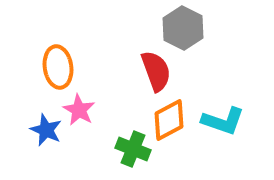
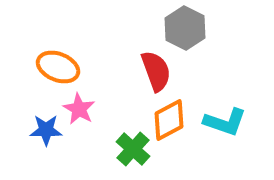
gray hexagon: moved 2 px right
orange ellipse: rotated 60 degrees counterclockwise
pink star: moved 1 px up
cyan L-shape: moved 2 px right, 1 px down
blue star: rotated 24 degrees counterclockwise
green cross: rotated 20 degrees clockwise
